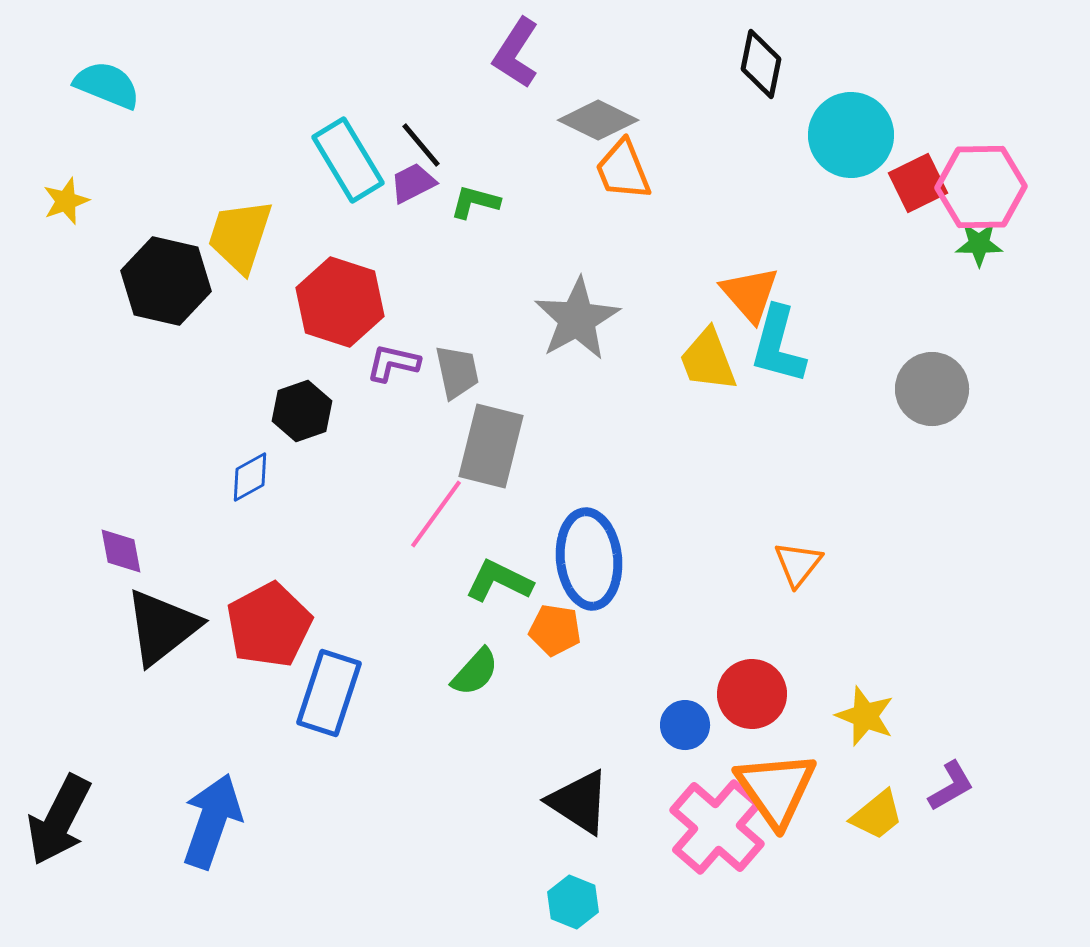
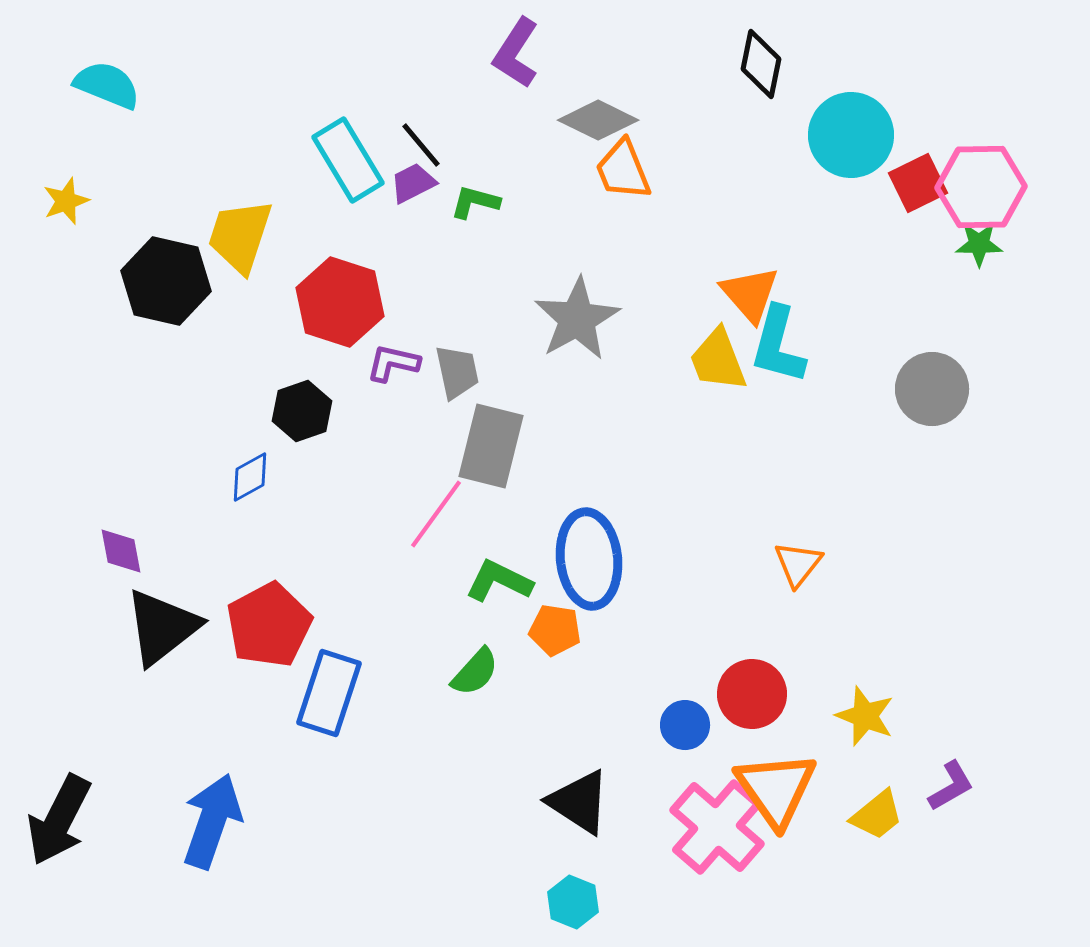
yellow trapezoid at (708, 360): moved 10 px right
